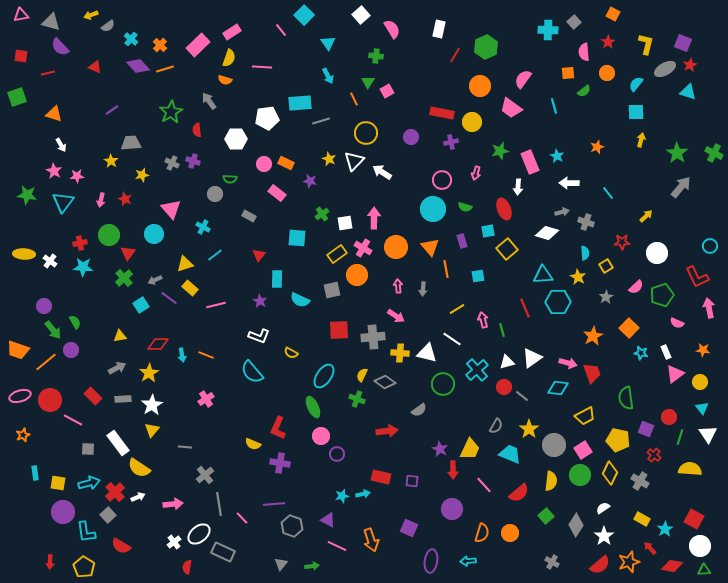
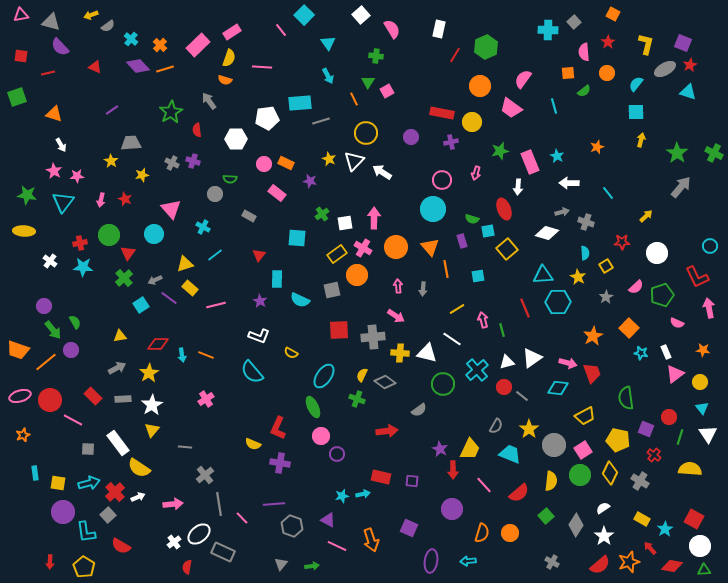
green semicircle at (465, 207): moved 7 px right, 12 px down
yellow ellipse at (24, 254): moved 23 px up
